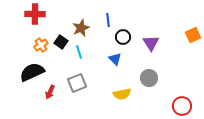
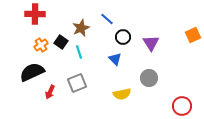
blue line: moved 1 px left, 1 px up; rotated 40 degrees counterclockwise
